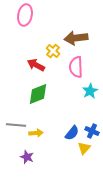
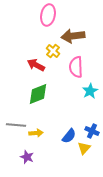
pink ellipse: moved 23 px right
brown arrow: moved 3 px left, 2 px up
blue semicircle: moved 3 px left, 3 px down
